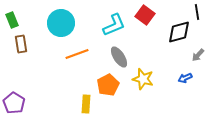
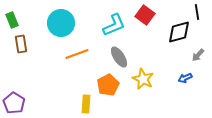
yellow star: rotated 10 degrees clockwise
